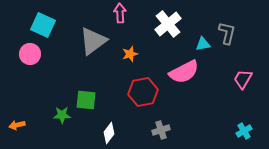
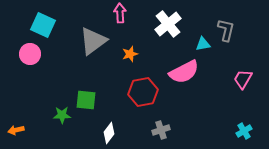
gray L-shape: moved 1 px left, 3 px up
orange arrow: moved 1 px left, 5 px down
